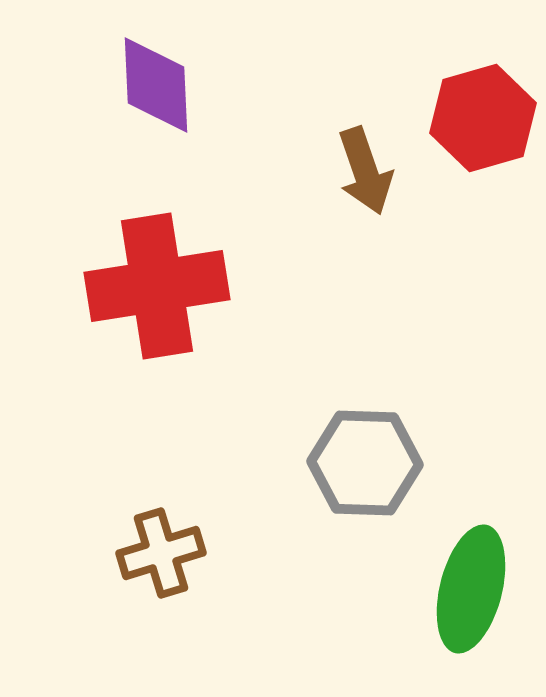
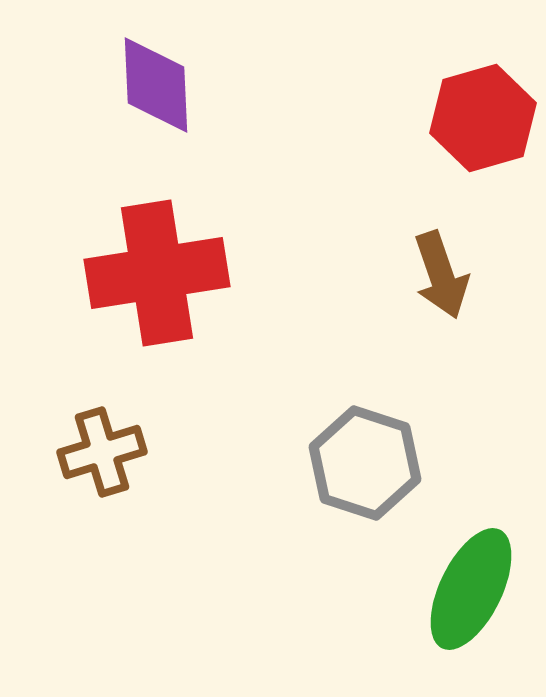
brown arrow: moved 76 px right, 104 px down
red cross: moved 13 px up
gray hexagon: rotated 16 degrees clockwise
brown cross: moved 59 px left, 101 px up
green ellipse: rotated 12 degrees clockwise
